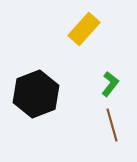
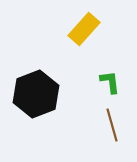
green L-shape: moved 2 px up; rotated 45 degrees counterclockwise
